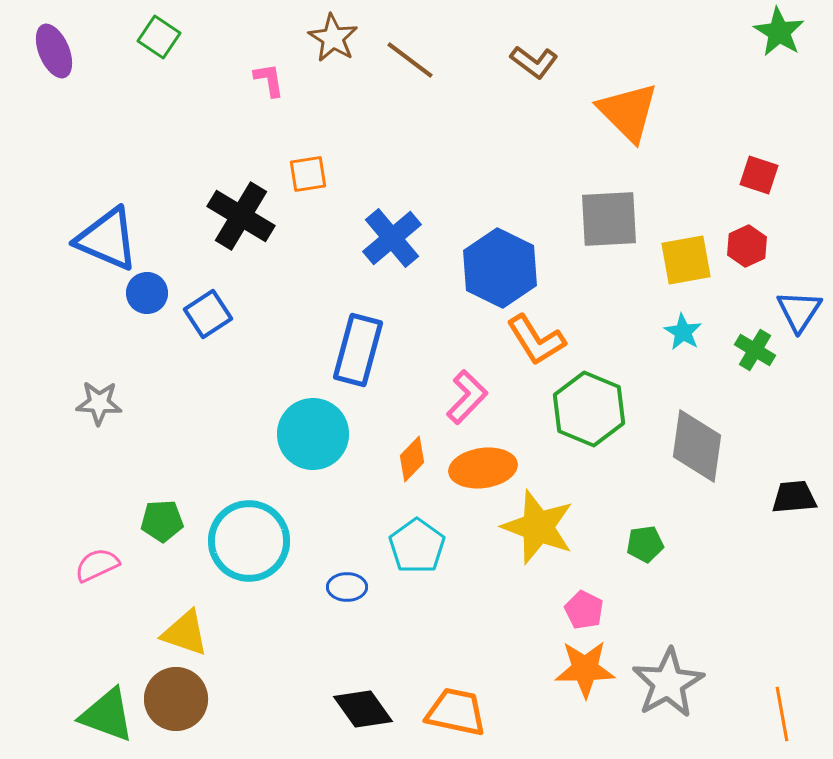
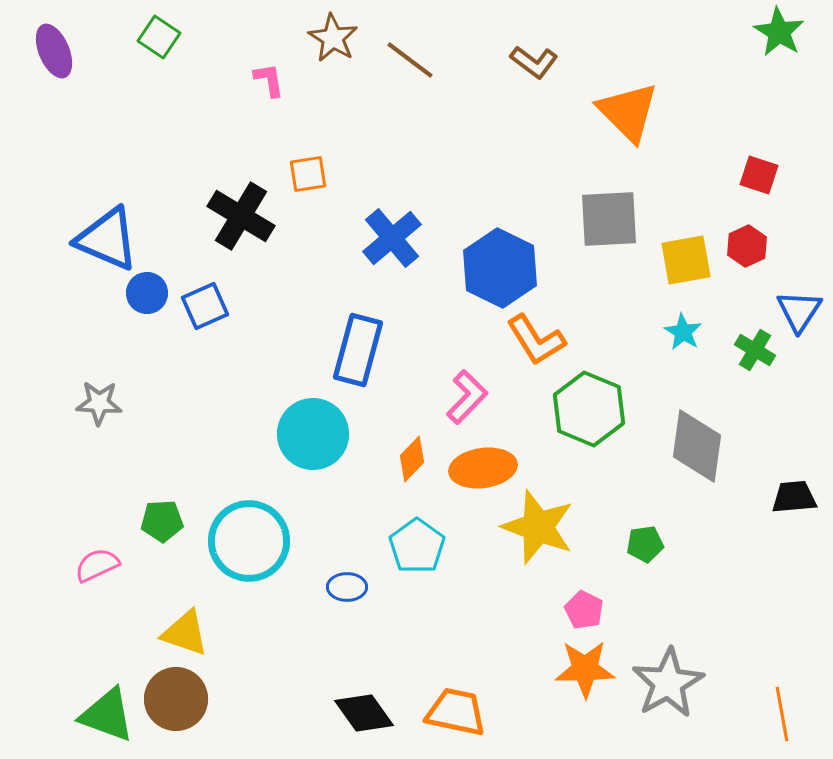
blue square at (208, 314): moved 3 px left, 8 px up; rotated 9 degrees clockwise
black diamond at (363, 709): moved 1 px right, 4 px down
